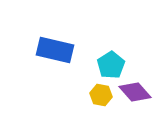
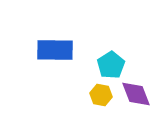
blue rectangle: rotated 12 degrees counterclockwise
purple diamond: moved 1 px right, 2 px down; rotated 20 degrees clockwise
